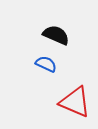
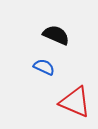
blue semicircle: moved 2 px left, 3 px down
